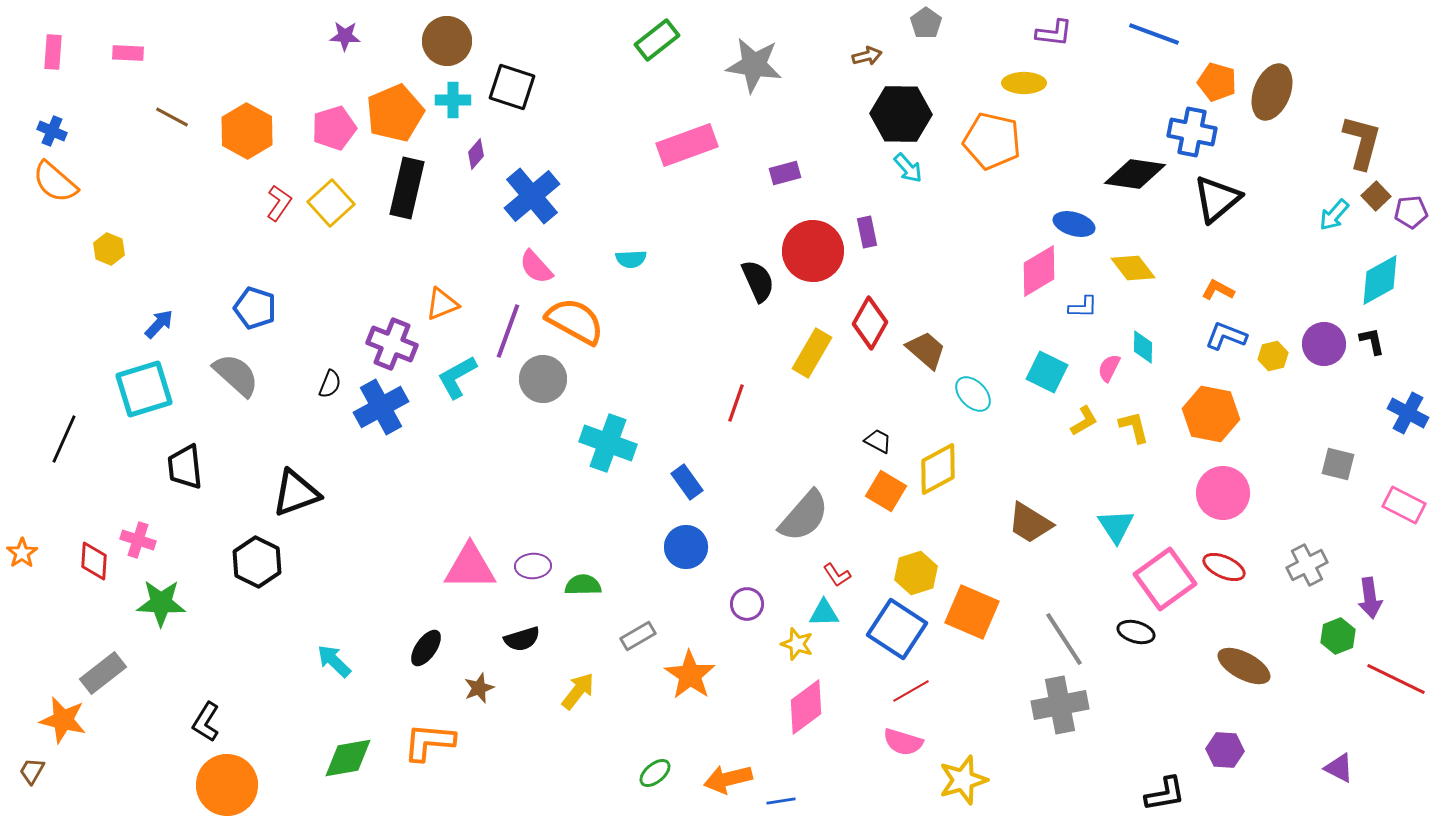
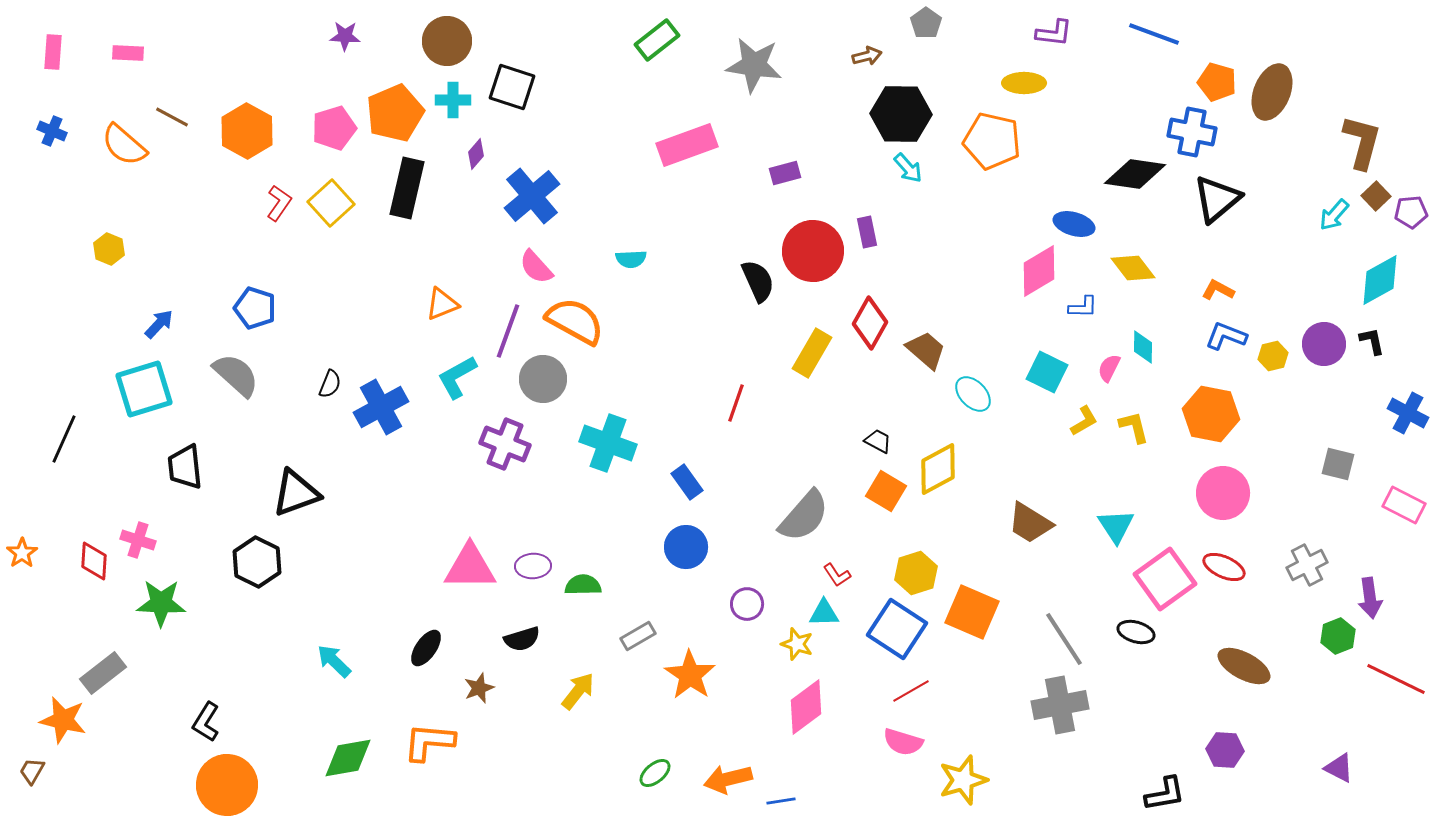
orange semicircle at (55, 182): moved 69 px right, 37 px up
purple cross at (392, 344): moved 113 px right, 100 px down
